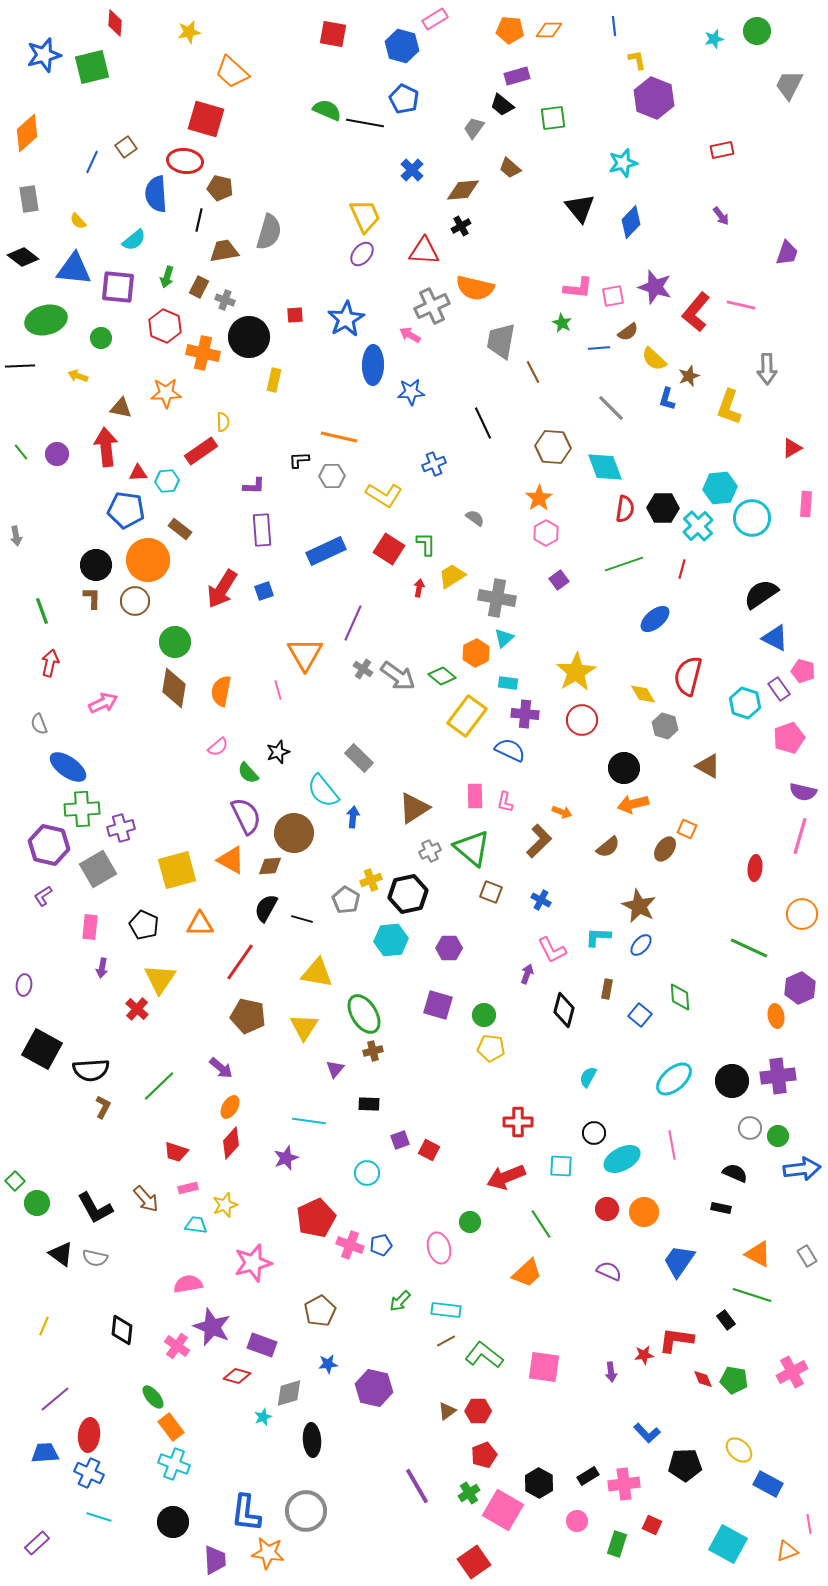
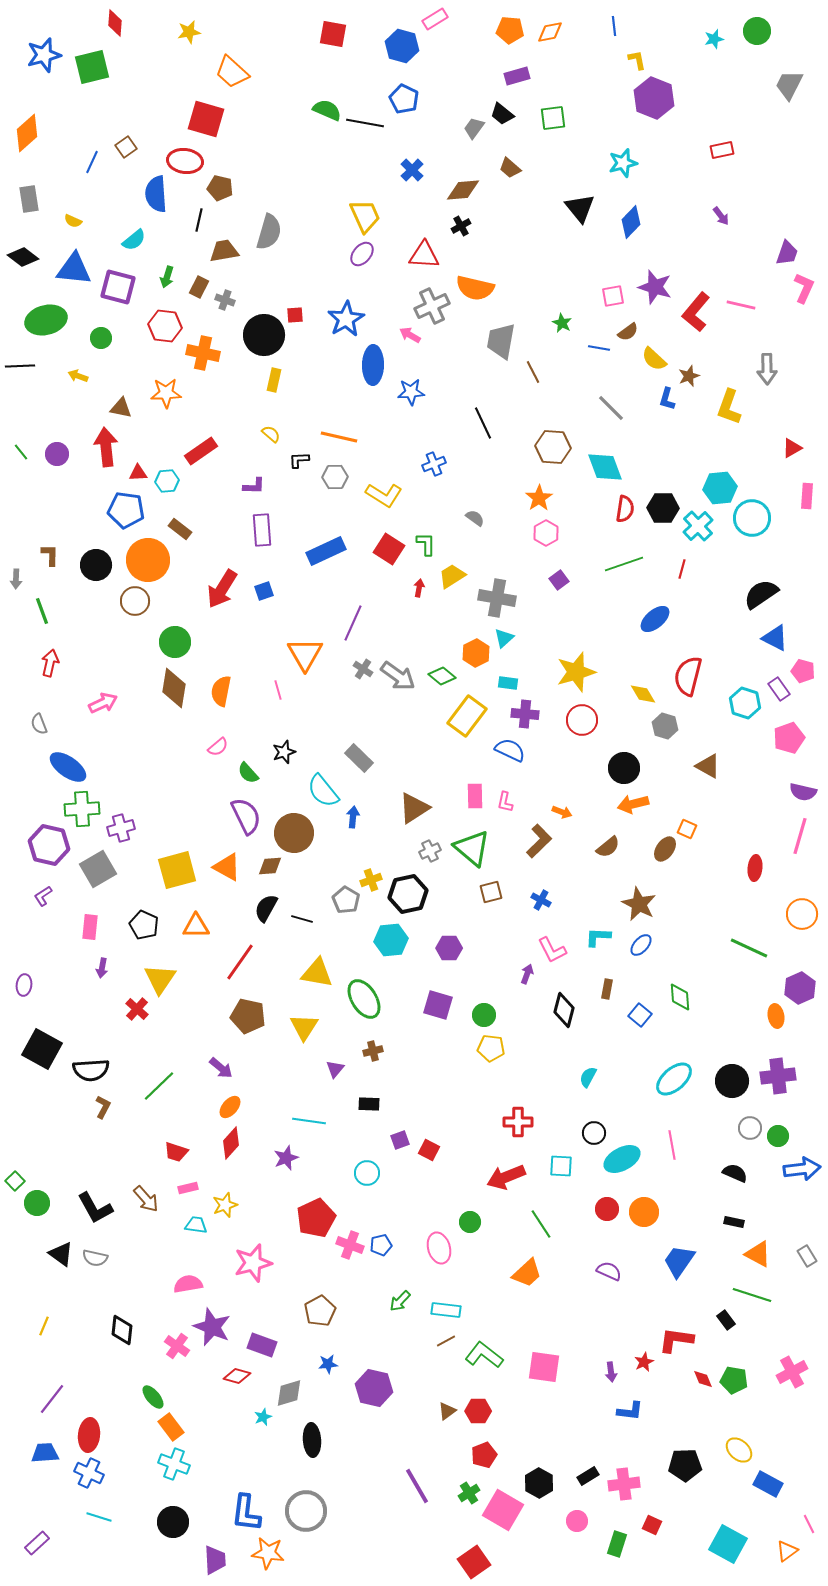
orange diamond at (549, 30): moved 1 px right, 2 px down; rotated 12 degrees counterclockwise
black trapezoid at (502, 105): moved 9 px down
yellow semicircle at (78, 221): moved 5 px left; rotated 24 degrees counterclockwise
red triangle at (424, 251): moved 4 px down
purple square at (118, 287): rotated 9 degrees clockwise
pink L-shape at (578, 288): moved 226 px right; rotated 72 degrees counterclockwise
red hexagon at (165, 326): rotated 16 degrees counterclockwise
black circle at (249, 337): moved 15 px right, 2 px up
blue line at (599, 348): rotated 15 degrees clockwise
yellow semicircle at (223, 422): moved 48 px right, 12 px down; rotated 48 degrees counterclockwise
gray hexagon at (332, 476): moved 3 px right, 1 px down
pink rectangle at (806, 504): moved 1 px right, 8 px up
gray arrow at (16, 536): moved 43 px down; rotated 12 degrees clockwise
brown L-shape at (92, 598): moved 42 px left, 43 px up
yellow star at (576, 672): rotated 15 degrees clockwise
black star at (278, 752): moved 6 px right
orange triangle at (231, 860): moved 4 px left, 7 px down
brown square at (491, 892): rotated 35 degrees counterclockwise
brown star at (639, 906): moved 2 px up
orange triangle at (200, 924): moved 4 px left, 2 px down
green ellipse at (364, 1014): moved 15 px up
orange ellipse at (230, 1107): rotated 10 degrees clockwise
black rectangle at (721, 1208): moved 13 px right, 14 px down
red star at (644, 1355): moved 7 px down; rotated 18 degrees counterclockwise
purple line at (55, 1399): moved 3 px left; rotated 12 degrees counterclockwise
blue L-shape at (647, 1433): moved 17 px left, 22 px up; rotated 40 degrees counterclockwise
pink line at (809, 1524): rotated 18 degrees counterclockwise
orange triangle at (787, 1551): rotated 15 degrees counterclockwise
